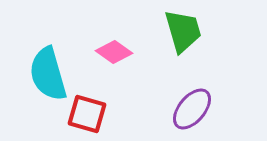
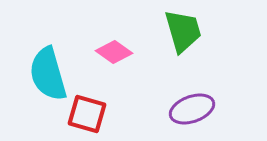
purple ellipse: rotated 30 degrees clockwise
